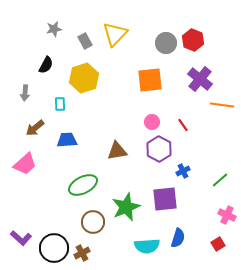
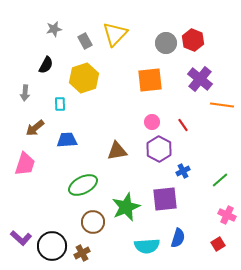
pink trapezoid: rotated 30 degrees counterclockwise
black circle: moved 2 px left, 2 px up
